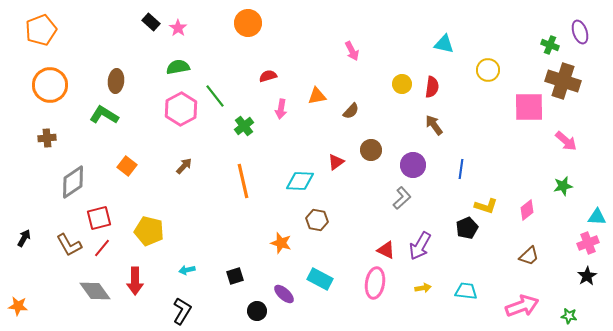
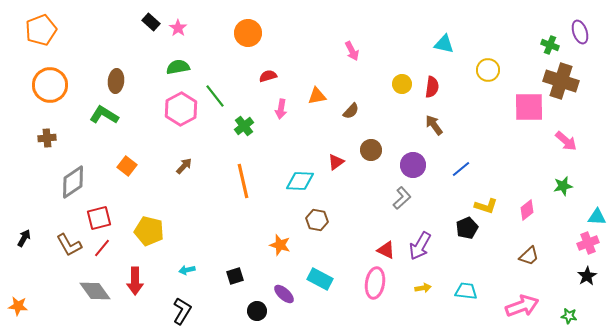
orange circle at (248, 23): moved 10 px down
brown cross at (563, 81): moved 2 px left
blue line at (461, 169): rotated 42 degrees clockwise
orange star at (281, 243): moved 1 px left, 2 px down
